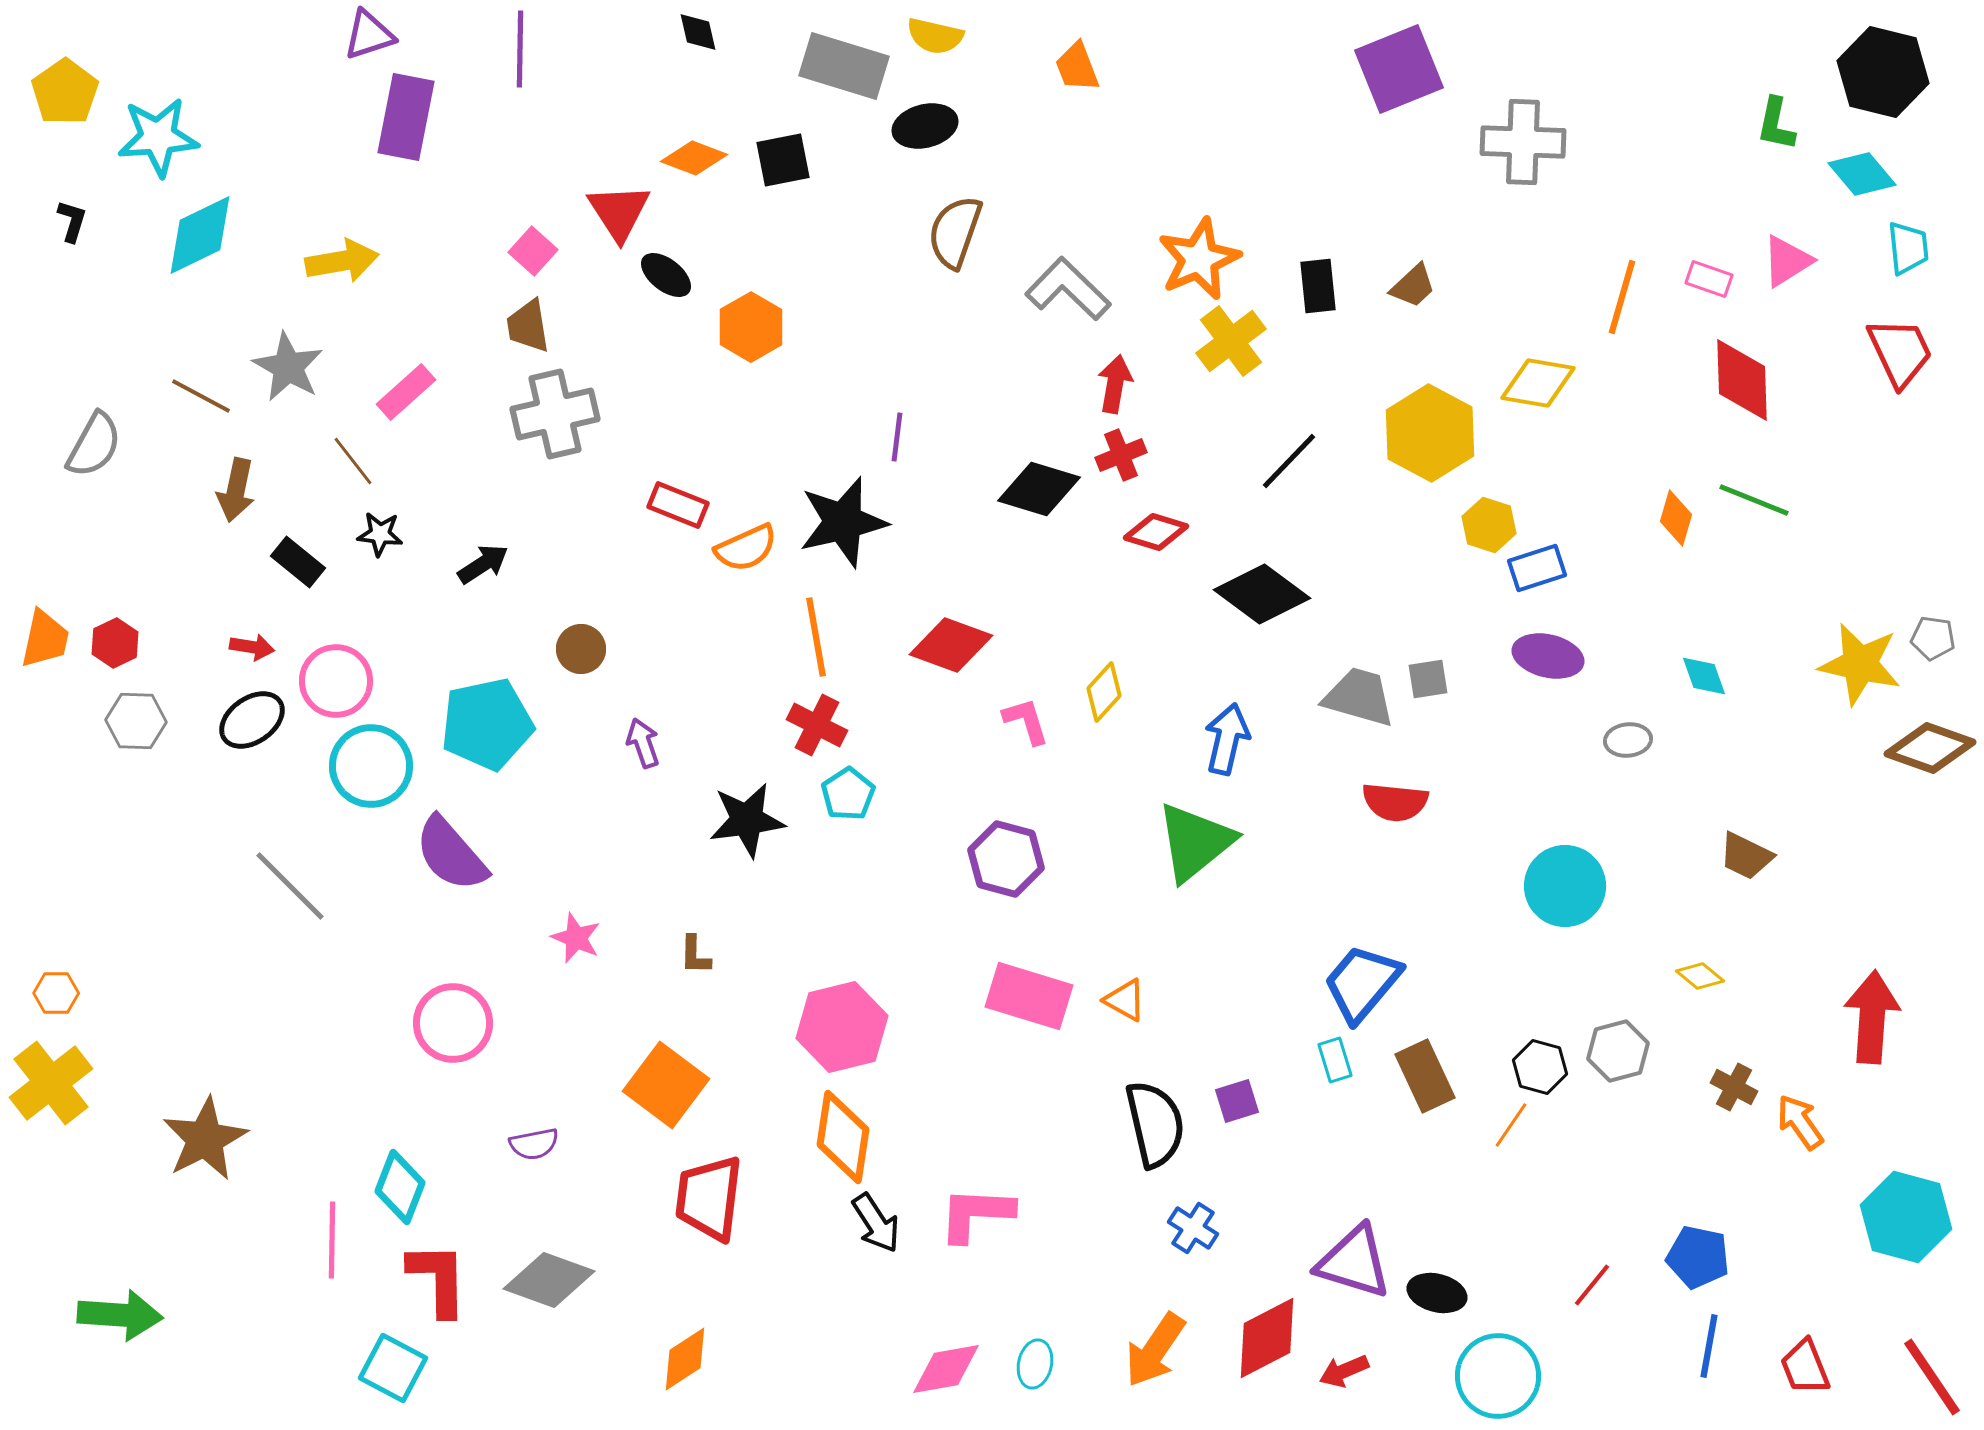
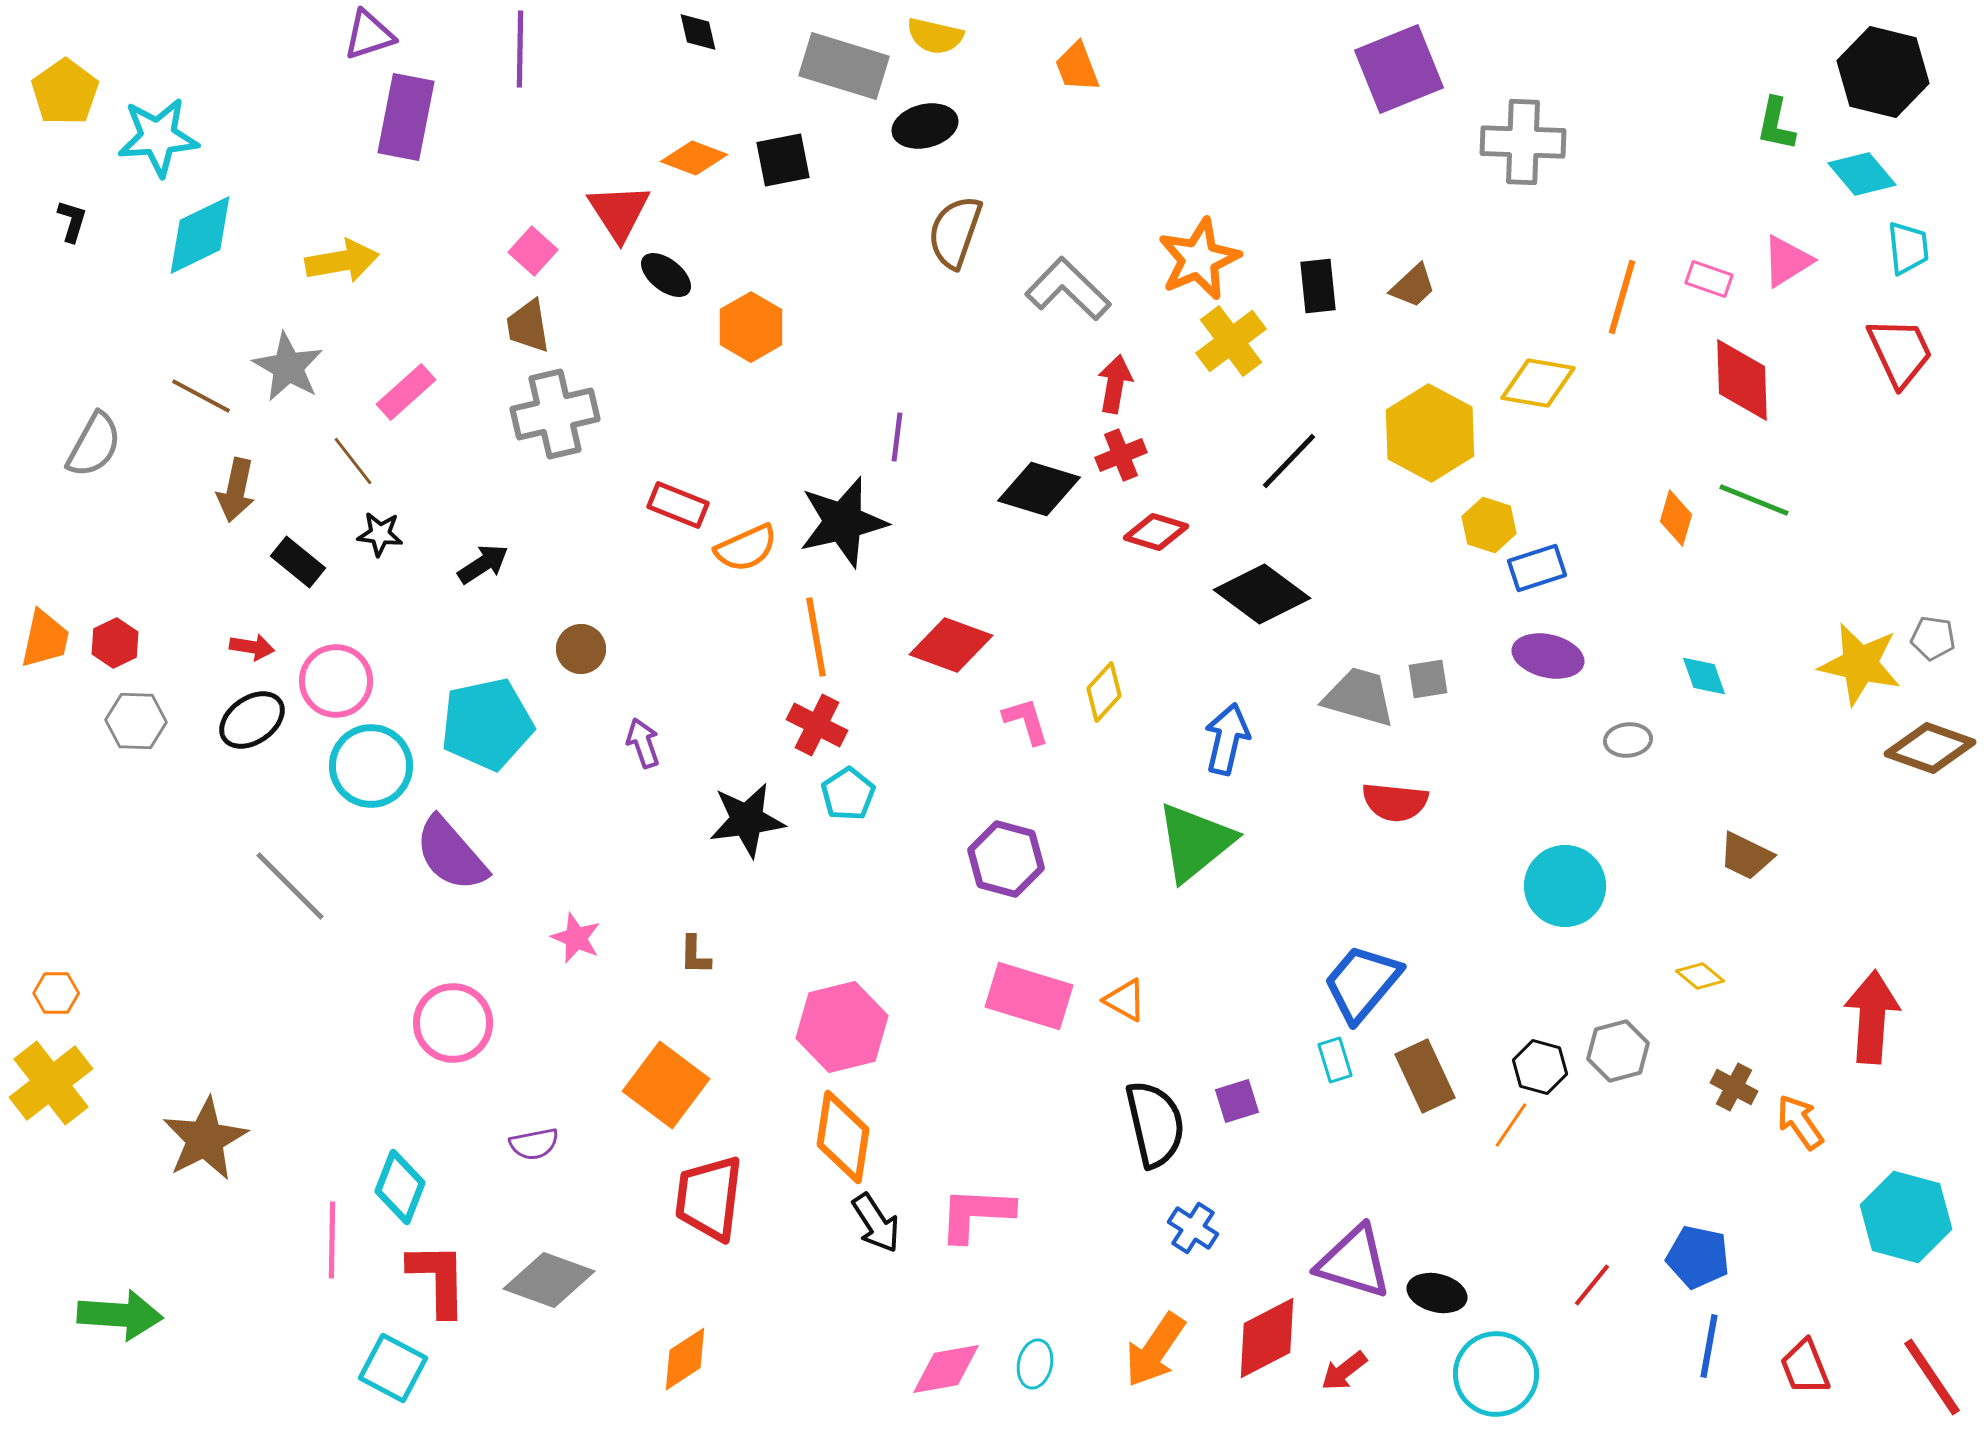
red arrow at (1344, 1371): rotated 15 degrees counterclockwise
cyan circle at (1498, 1376): moved 2 px left, 2 px up
